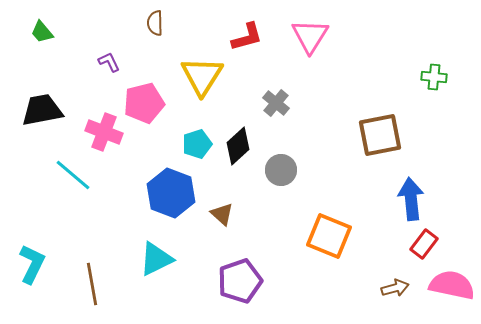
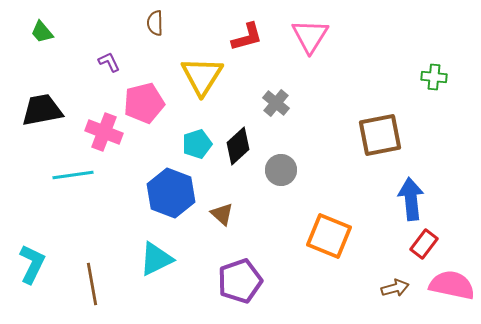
cyan line: rotated 48 degrees counterclockwise
